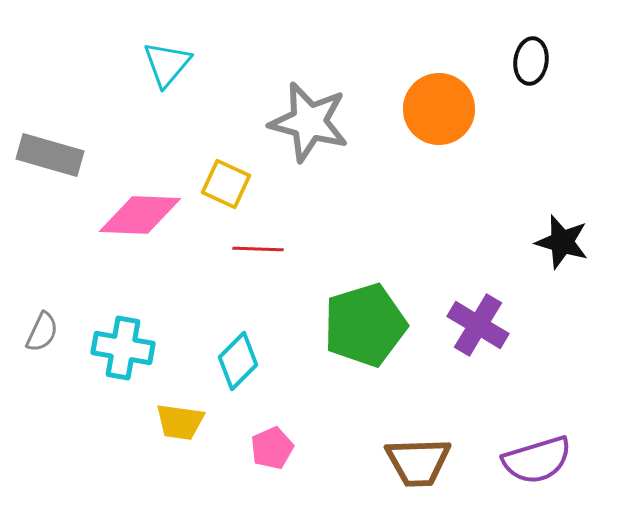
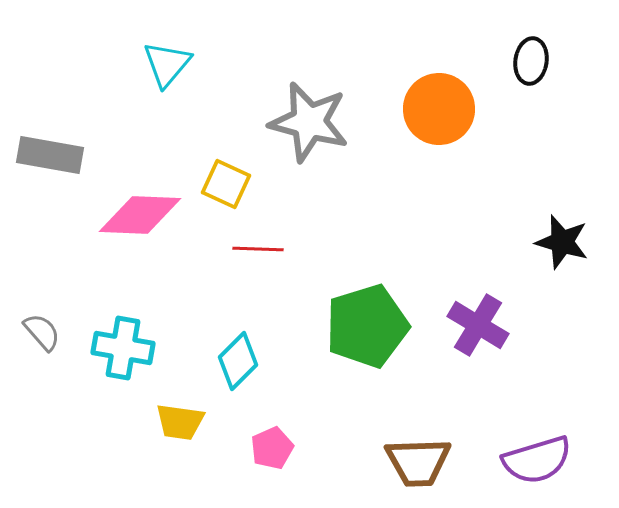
gray rectangle: rotated 6 degrees counterclockwise
green pentagon: moved 2 px right, 1 px down
gray semicircle: rotated 66 degrees counterclockwise
